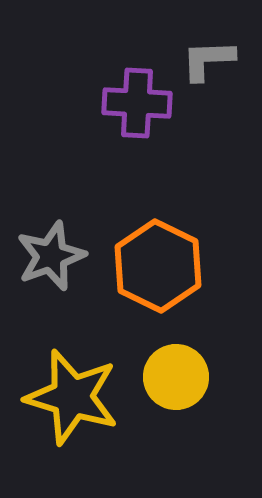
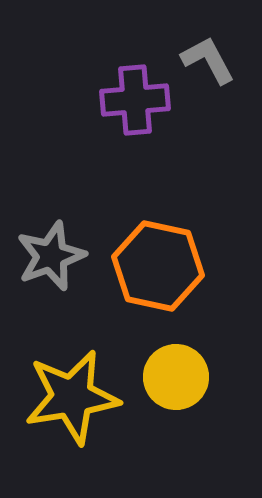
gray L-shape: rotated 64 degrees clockwise
purple cross: moved 2 px left, 3 px up; rotated 8 degrees counterclockwise
orange hexagon: rotated 14 degrees counterclockwise
yellow star: rotated 26 degrees counterclockwise
